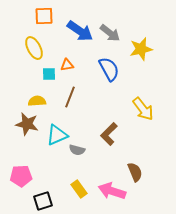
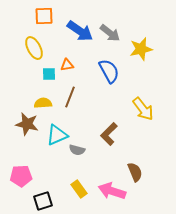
blue semicircle: moved 2 px down
yellow semicircle: moved 6 px right, 2 px down
